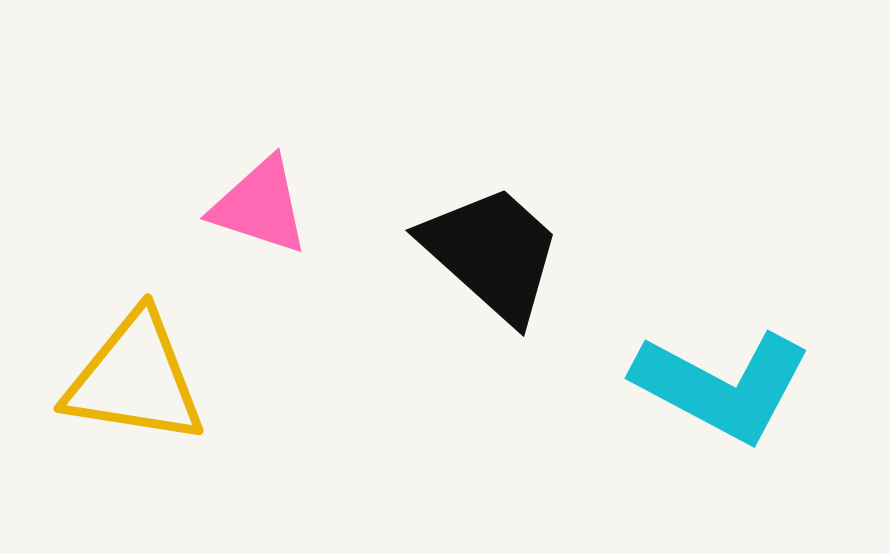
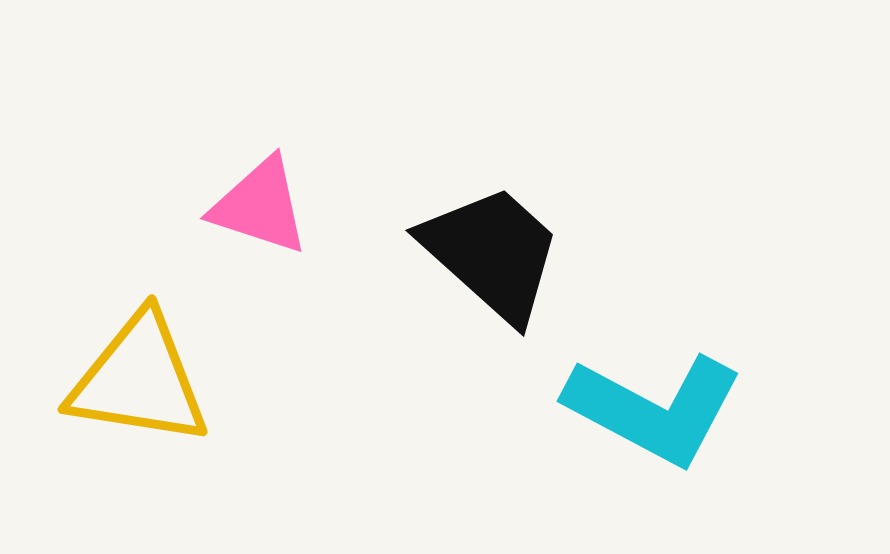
yellow triangle: moved 4 px right, 1 px down
cyan L-shape: moved 68 px left, 23 px down
